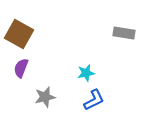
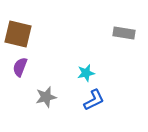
brown square: moved 1 px left; rotated 16 degrees counterclockwise
purple semicircle: moved 1 px left, 1 px up
gray star: moved 1 px right
